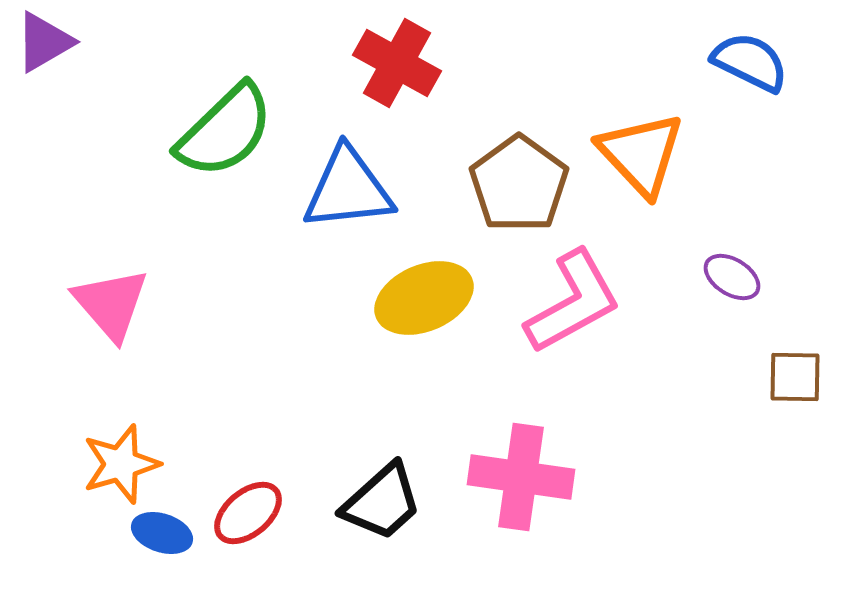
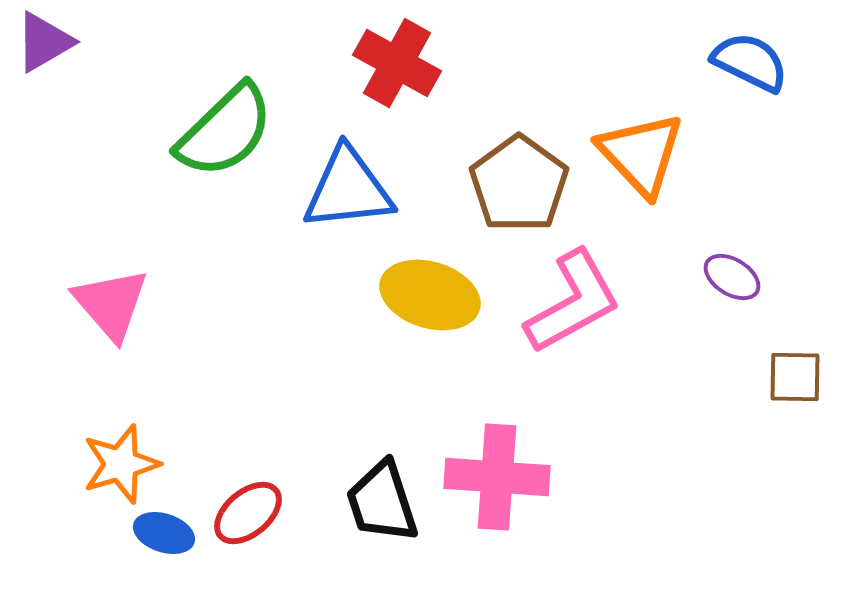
yellow ellipse: moved 6 px right, 3 px up; rotated 40 degrees clockwise
pink cross: moved 24 px left; rotated 4 degrees counterclockwise
black trapezoid: rotated 114 degrees clockwise
blue ellipse: moved 2 px right
